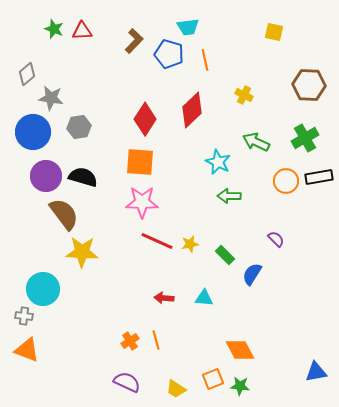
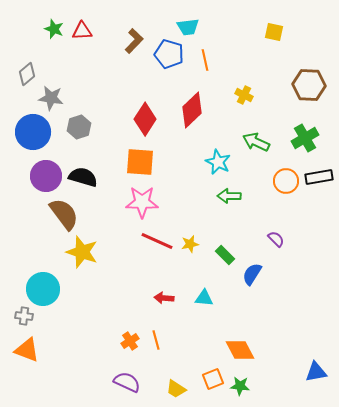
gray hexagon at (79, 127): rotated 10 degrees counterclockwise
yellow star at (82, 252): rotated 16 degrees clockwise
